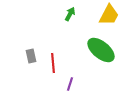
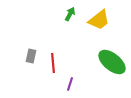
yellow trapezoid: moved 10 px left, 5 px down; rotated 25 degrees clockwise
green ellipse: moved 11 px right, 12 px down
gray rectangle: rotated 24 degrees clockwise
